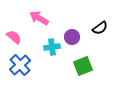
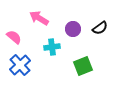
purple circle: moved 1 px right, 8 px up
